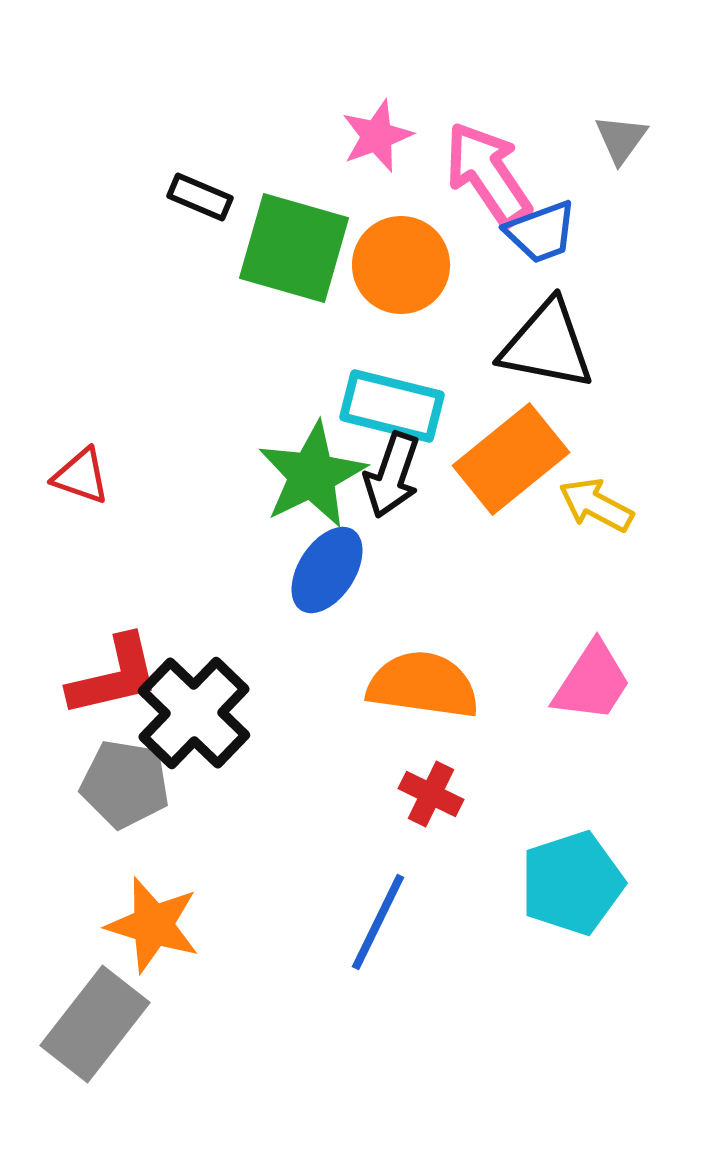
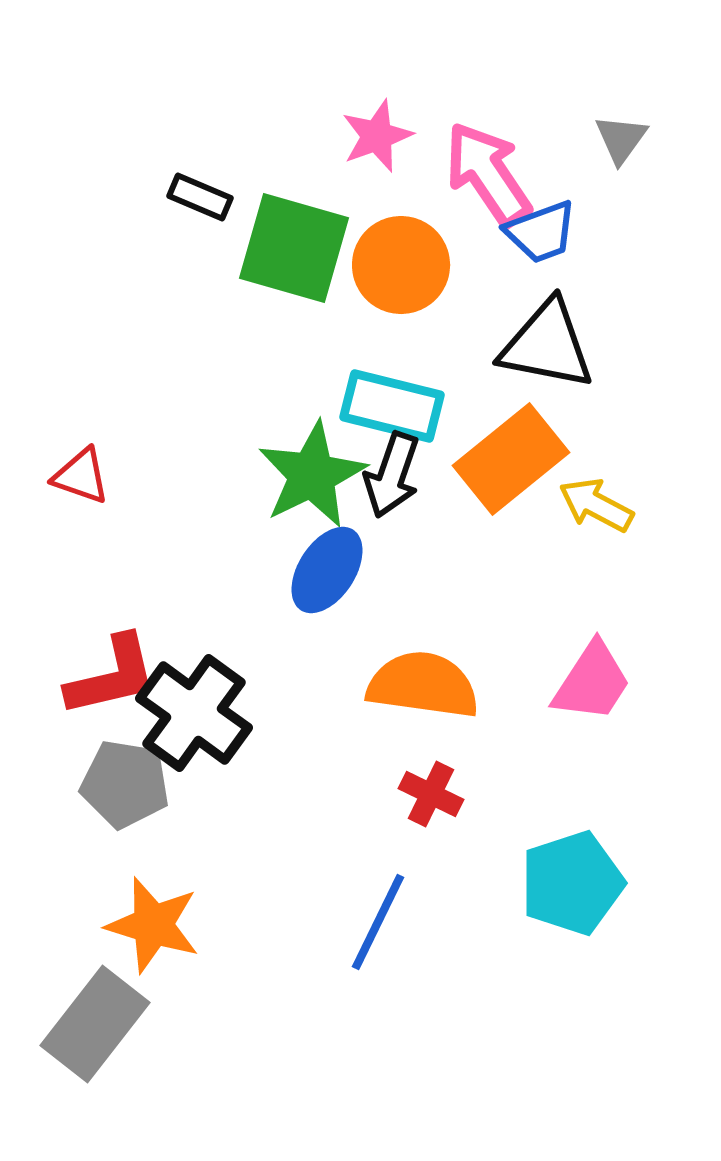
red L-shape: moved 2 px left
black cross: rotated 8 degrees counterclockwise
